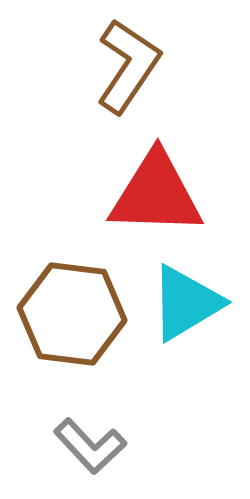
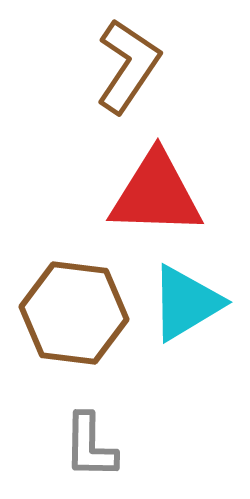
brown hexagon: moved 2 px right, 1 px up
gray L-shape: rotated 44 degrees clockwise
